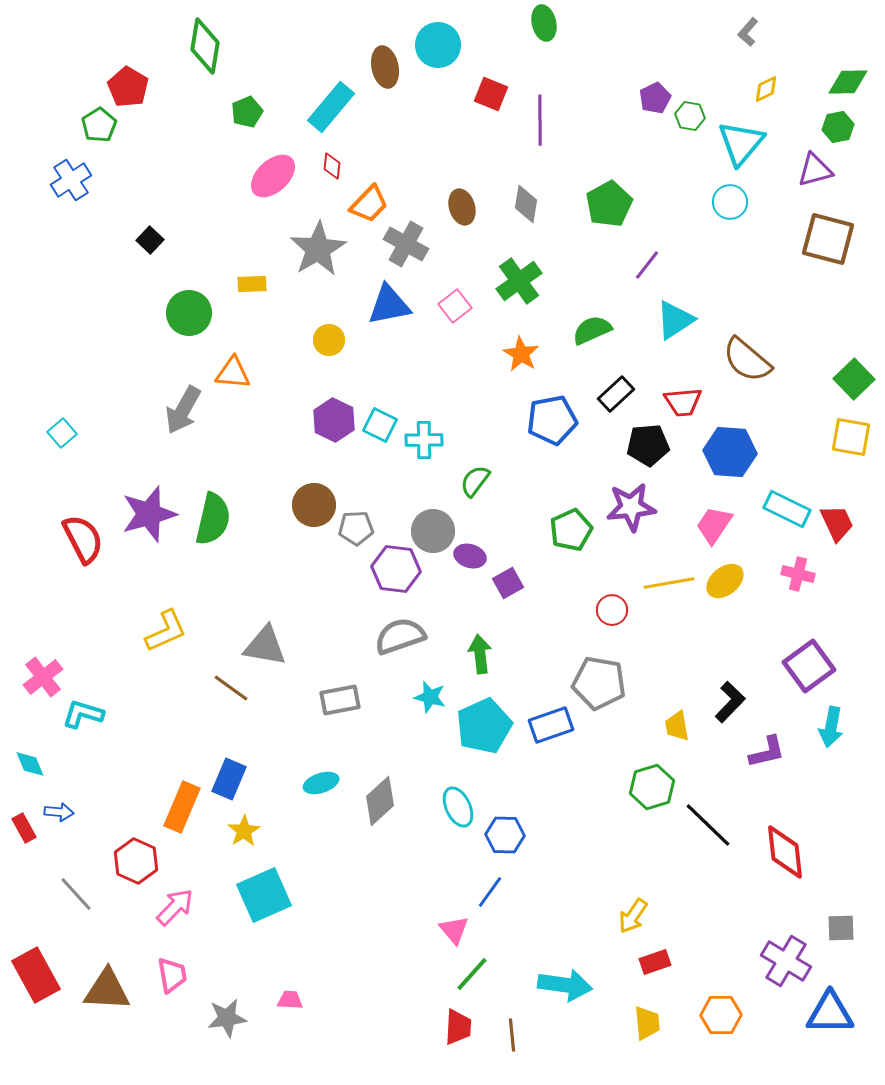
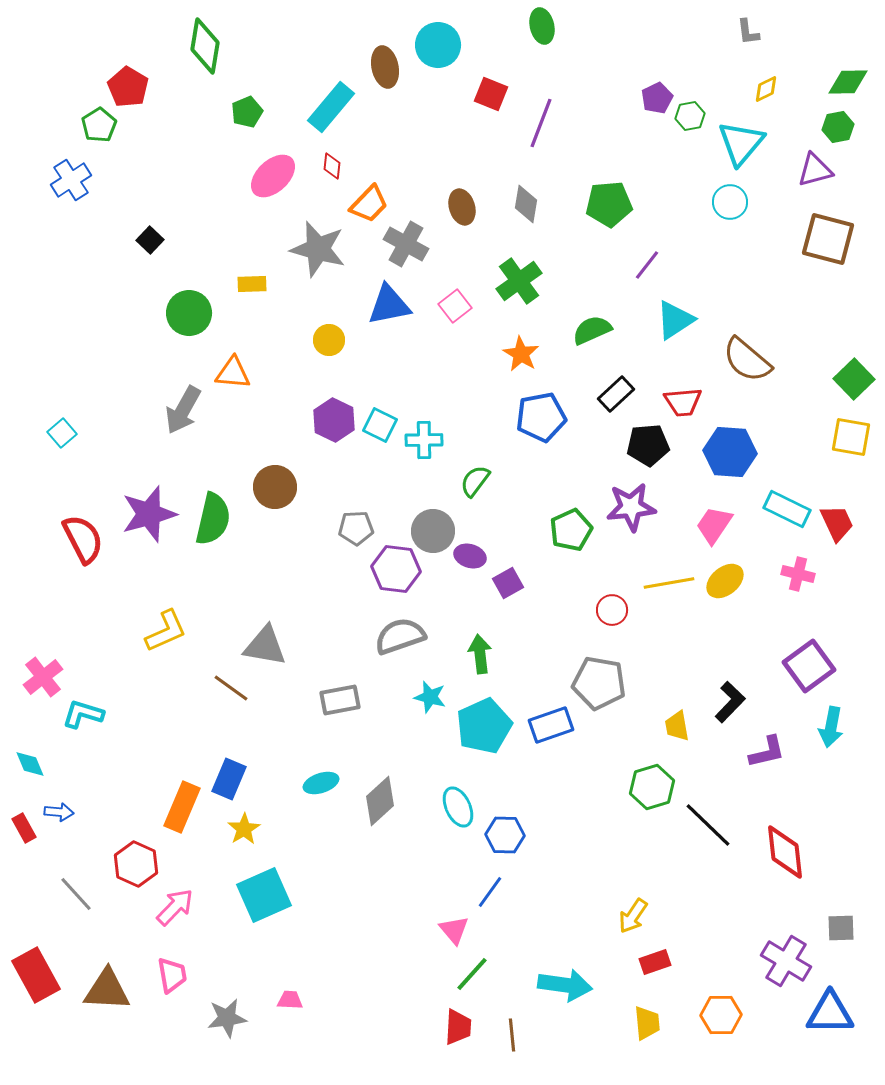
green ellipse at (544, 23): moved 2 px left, 3 px down
gray L-shape at (748, 32): rotated 48 degrees counterclockwise
purple pentagon at (655, 98): moved 2 px right
green hexagon at (690, 116): rotated 20 degrees counterclockwise
purple line at (540, 120): moved 1 px right, 3 px down; rotated 21 degrees clockwise
green pentagon at (609, 204): rotated 24 degrees clockwise
gray star at (318, 249): rotated 26 degrees counterclockwise
blue pentagon at (552, 420): moved 11 px left, 3 px up
brown circle at (314, 505): moved 39 px left, 18 px up
yellow star at (244, 831): moved 2 px up
red hexagon at (136, 861): moved 3 px down
